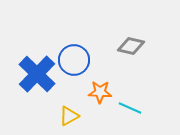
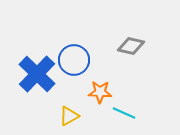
cyan line: moved 6 px left, 5 px down
